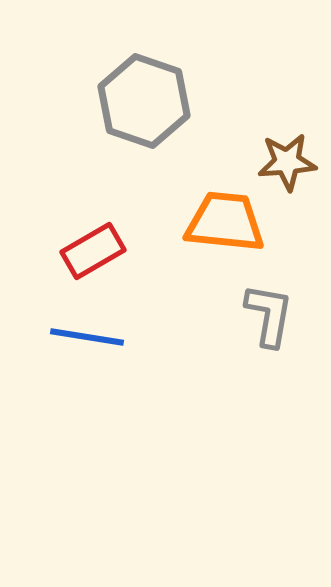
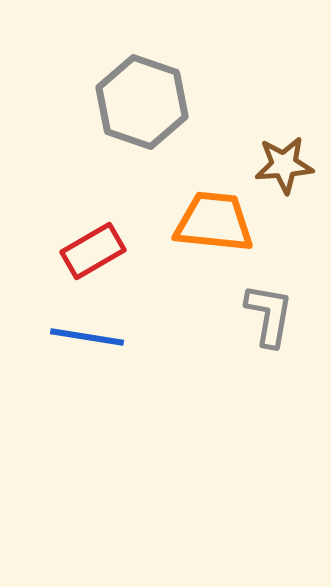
gray hexagon: moved 2 px left, 1 px down
brown star: moved 3 px left, 3 px down
orange trapezoid: moved 11 px left
